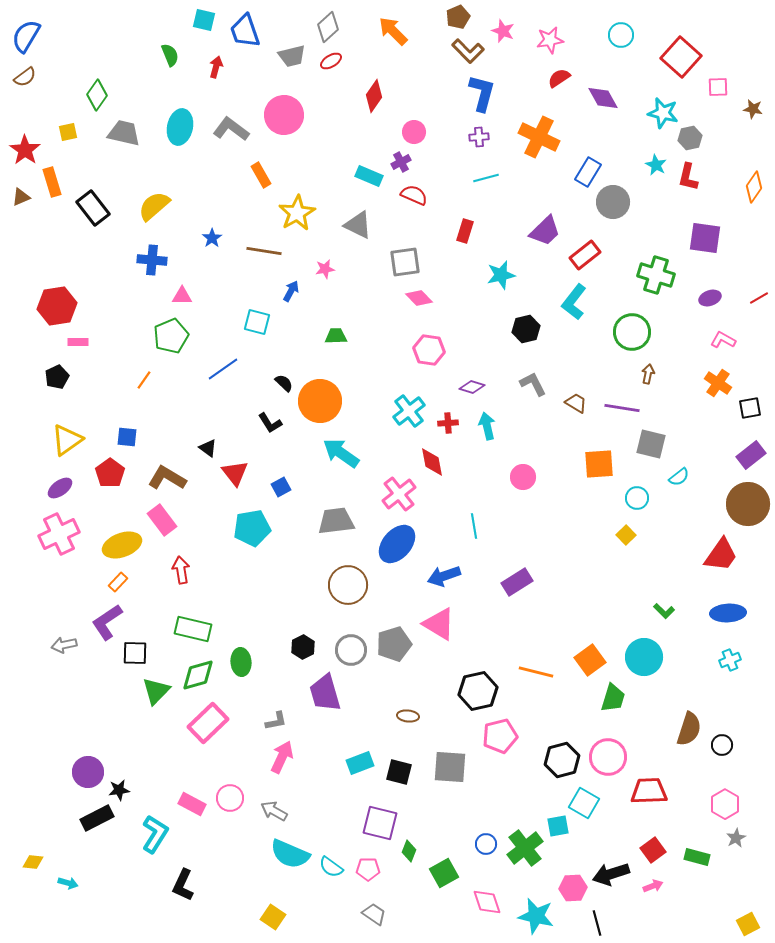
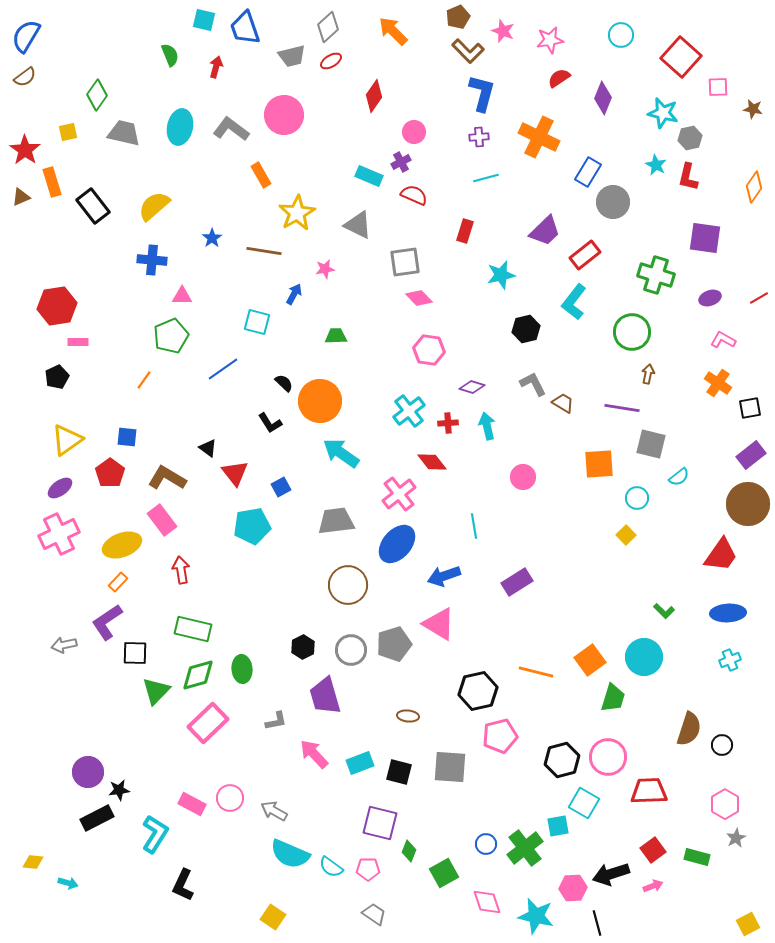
blue trapezoid at (245, 31): moved 3 px up
purple diamond at (603, 98): rotated 52 degrees clockwise
black rectangle at (93, 208): moved 2 px up
blue arrow at (291, 291): moved 3 px right, 3 px down
brown trapezoid at (576, 403): moved 13 px left
red diamond at (432, 462): rotated 28 degrees counterclockwise
cyan pentagon at (252, 528): moved 2 px up
green ellipse at (241, 662): moved 1 px right, 7 px down
purple trapezoid at (325, 693): moved 3 px down
pink arrow at (282, 757): moved 32 px right, 3 px up; rotated 68 degrees counterclockwise
